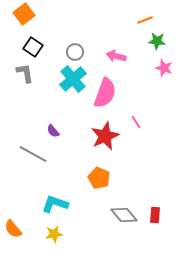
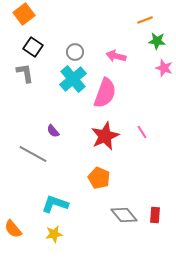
pink line: moved 6 px right, 10 px down
